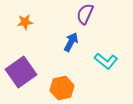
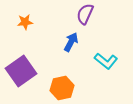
purple square: moved 1 px up
